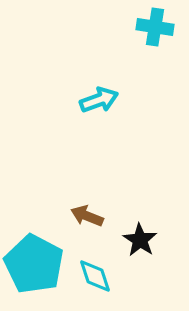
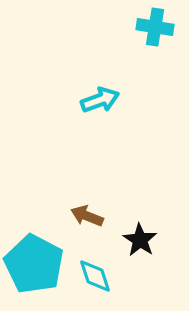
cyan arrow: moved 1 px right
